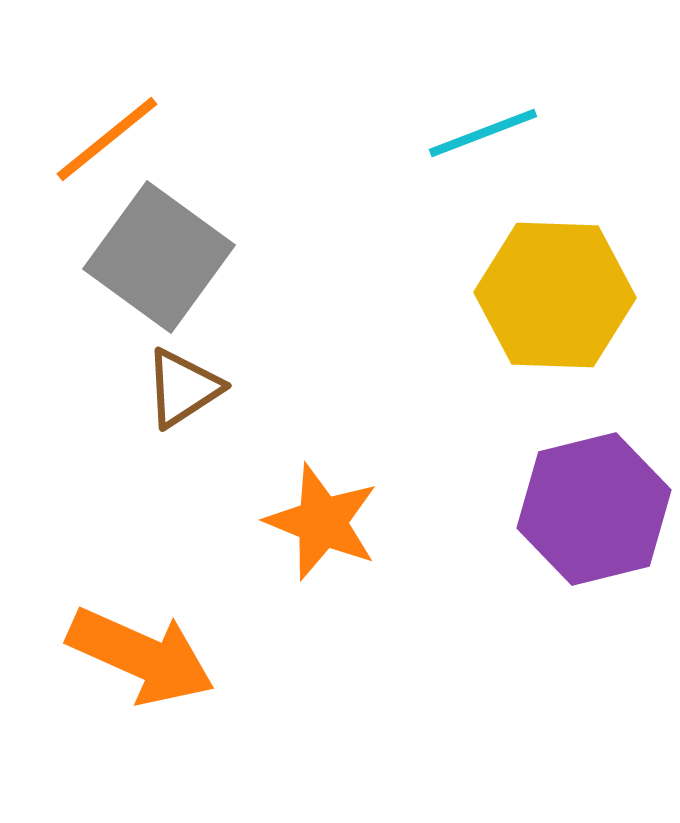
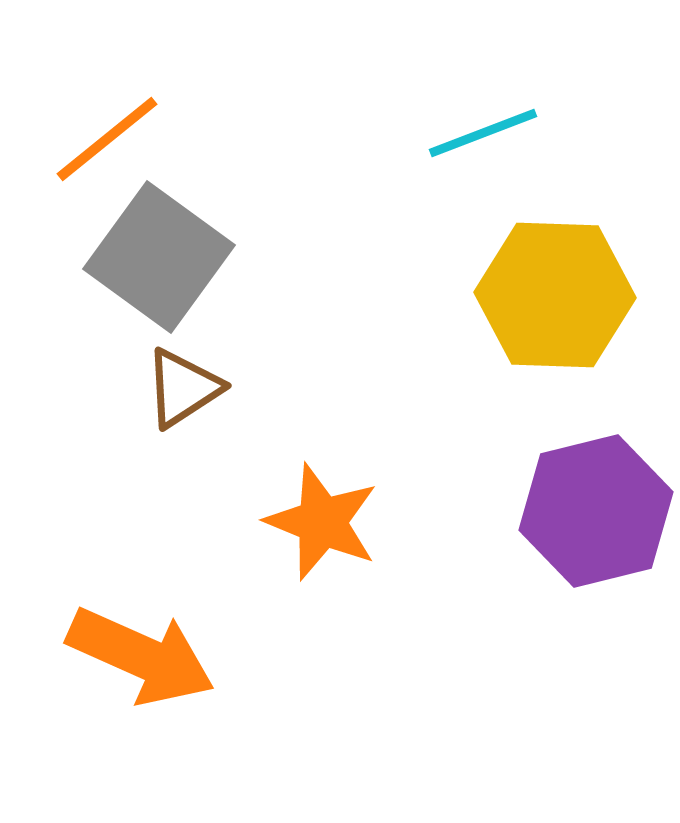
purple hexagon: moved 2 px right, 2 px down
